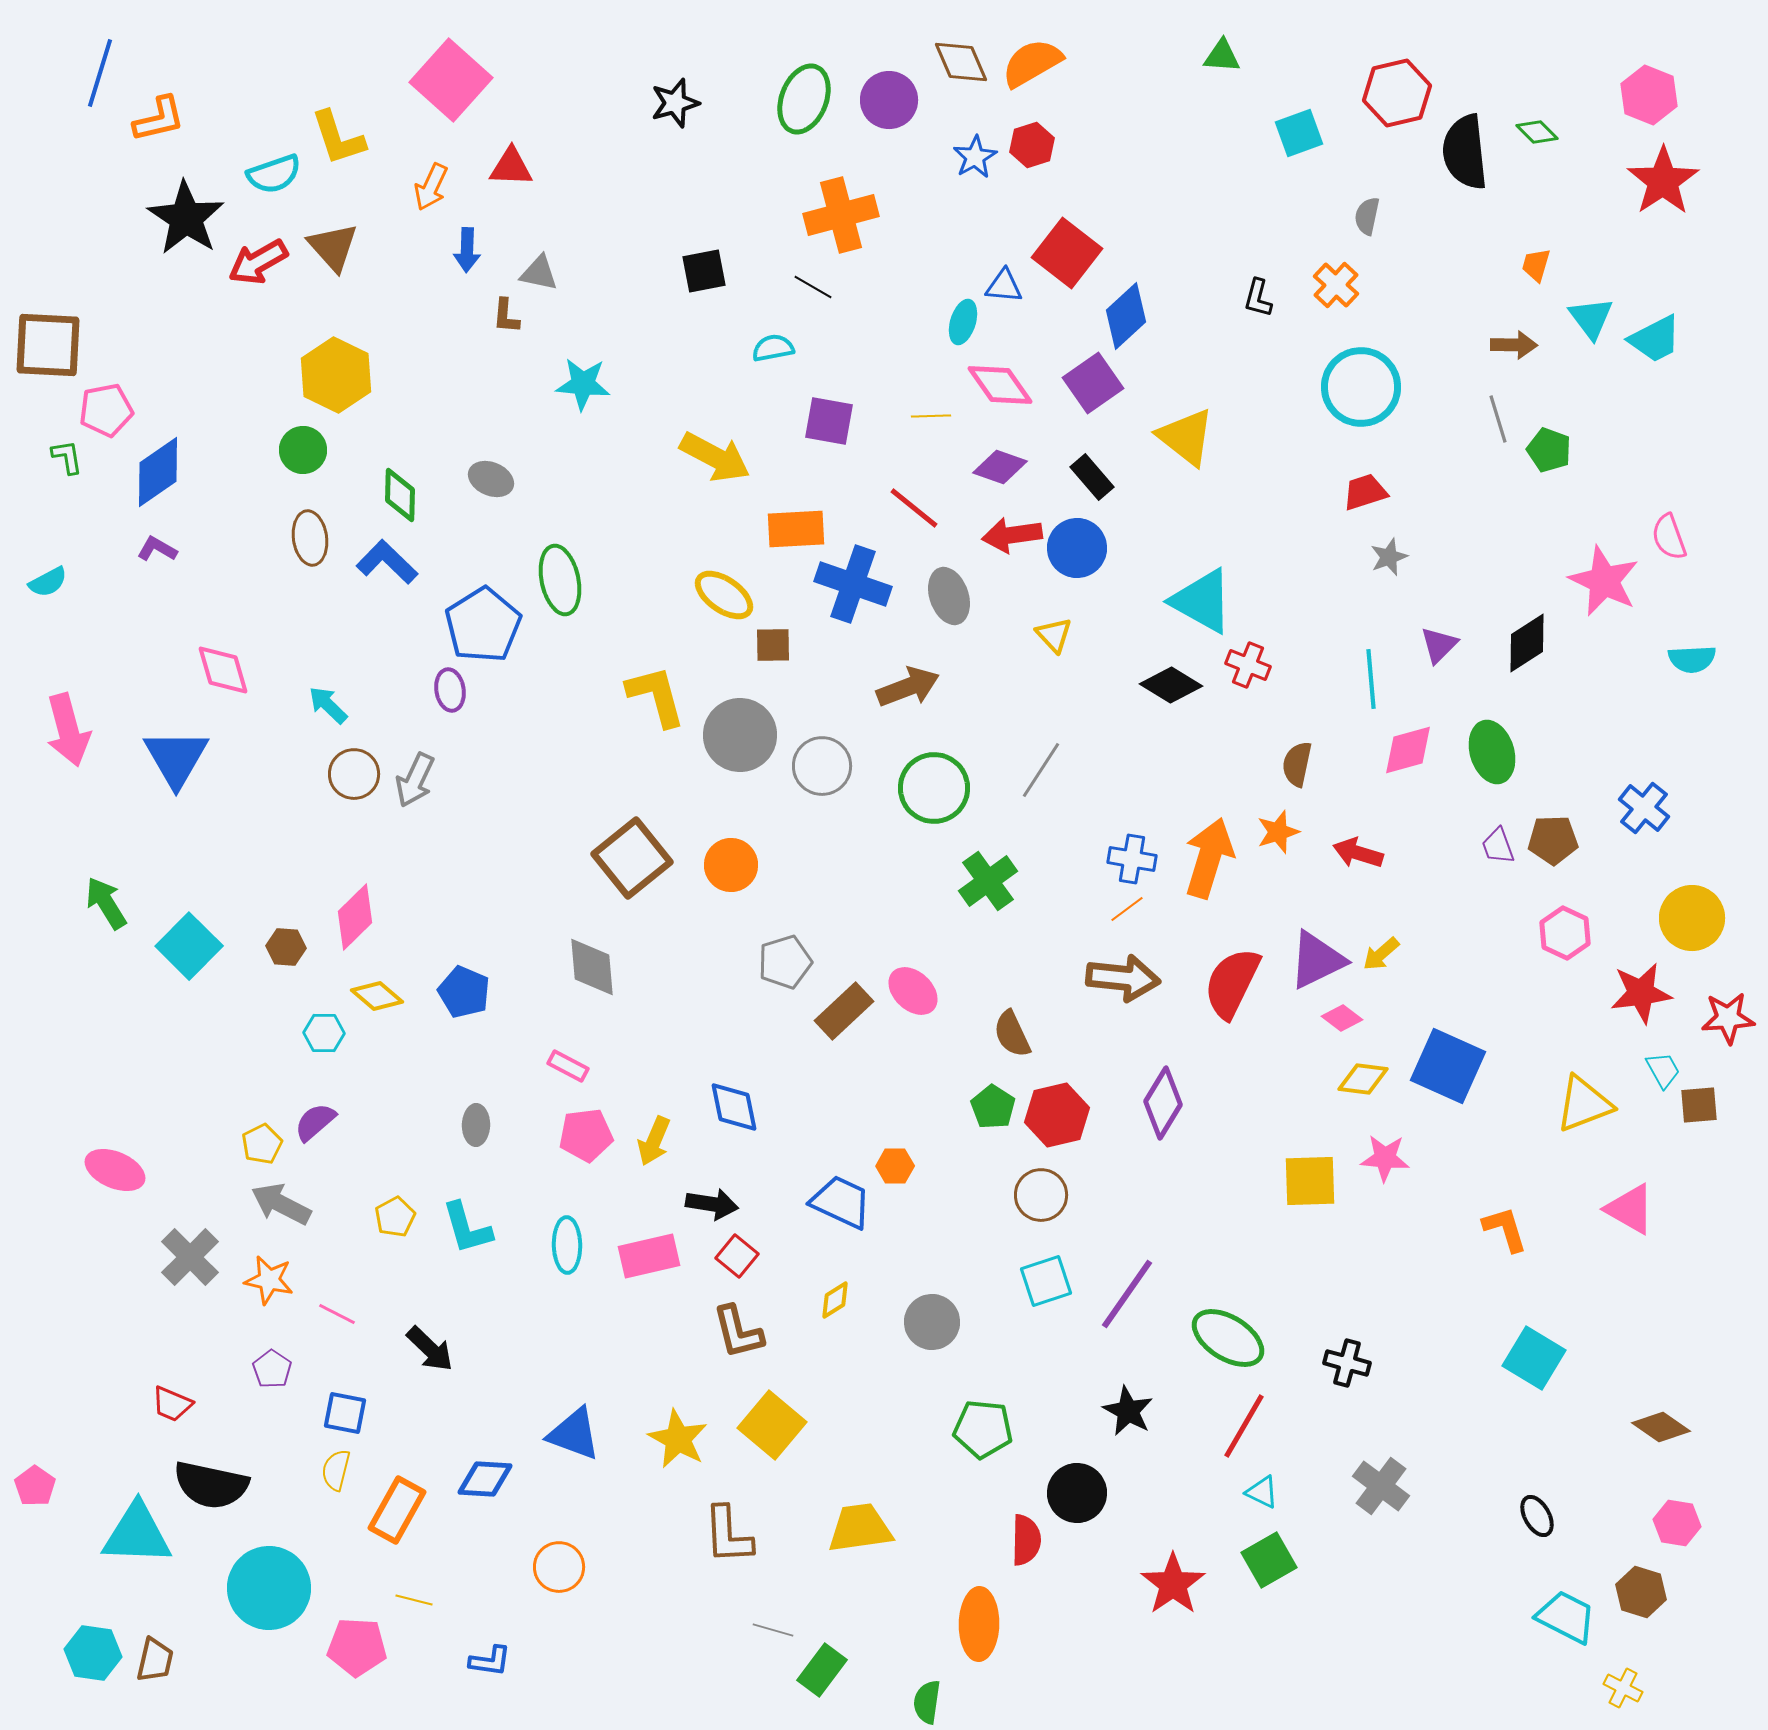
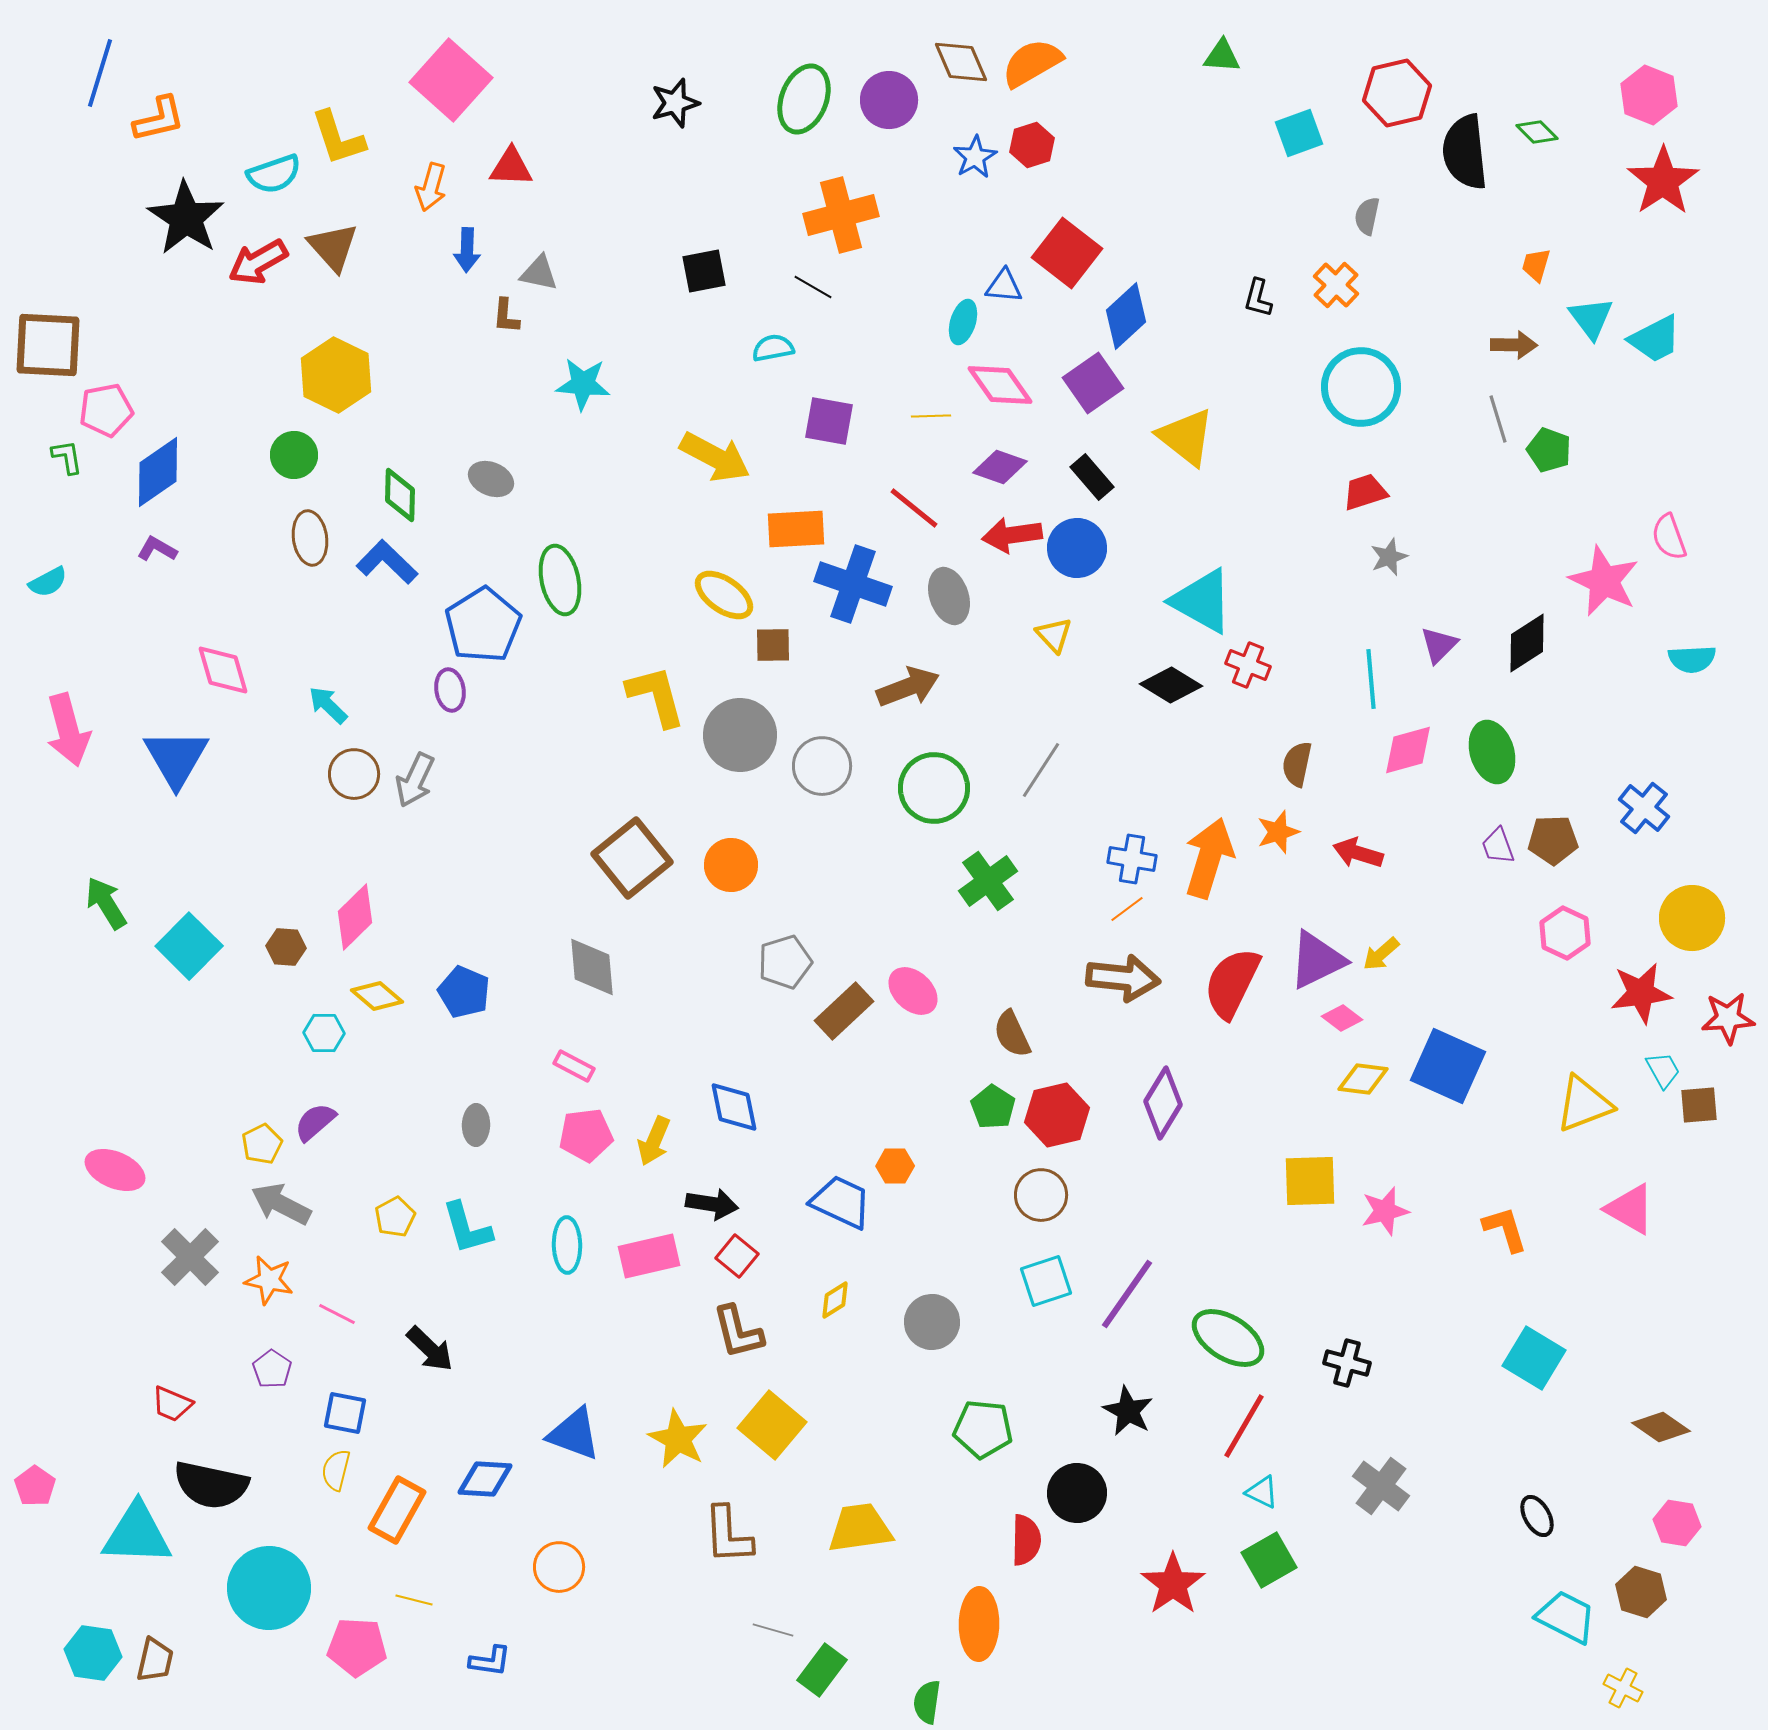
orange arrow at (431, 187): rotated 9 degrees counterclockwise
green circle at (303, 450): moved 9 px left, 5 px down
pink rectangle at (568, 1066): moved 6 px right
pink star at (1385, 1158): moved 53 px down; rotated 18 degrees counterclockwise
